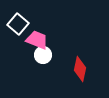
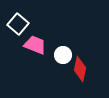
pink trapezoid: moved 2 px left, 5 px down
white circle: moved 20 px right
